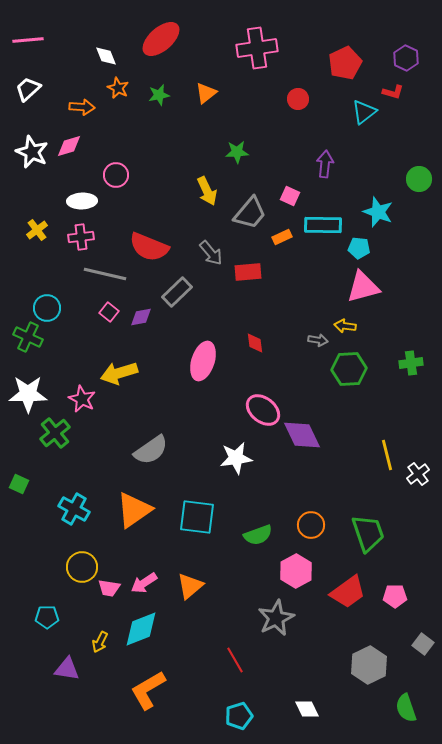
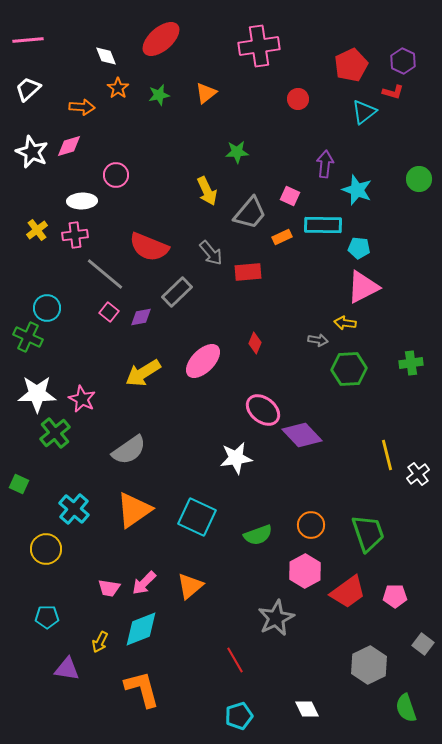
pink cross at (257, 48): moved 2 px right, 2 px up
purple hexagon at (406, 58): moved 3 px left, 3 px down
red pentagon at (345, 63): moved 6 px right, 2 px down
orange star at (118, 88): rotated 10 degrees clockwise
cyan star at (378, 212): moved 21 px left, 22 px up
pink cross at (81, 237): moved 6 px left, 2 px up
gray line at (105, 274): rotated 27 degrees clockwise
pink triangle at (363, 287): rotated 12 degrees counterclockwise
yellow arrow at (345, 326): moved 3 px up
red diamond at (255, 343): rotated 30 degrees clockwise
pink ellipse at (203, 361): rotated 27 degrees clockwise
yellow arrow at (119, 373): moved 24 px right; rotated 15 degrees counterclockwise
white star at (28, 394): moved 9 px right
purple diamond at (302, 435): rotated 18 degrees counterclockwise
gray semicircle at (151, 450): moved 22 px left
cyan cross at (74, 509): rotated 12 degrees clockwise
cyan square at (197, 517): rotated 18 degrees clockwise
yellow circle at (82, 567): moved 36 px left, 18 px up
pink hexagon at (296, 571): moved 9 px right
pink arrow at (144, 583): rotated 12 degrees counterclockwise
orange L-shape at (148, 690): moved 6 px left, 1 px up; rotated 105 degrees clockwise
